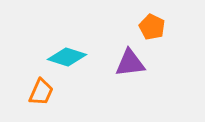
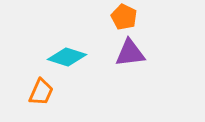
orange pentagon: moved 28 px left, 10 px up
purple triangle: moved 10 px up
